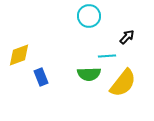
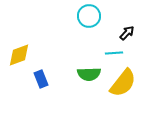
black arrow: moved 4 px up
cyan line: moved 7 px right, 3 px up
blue rectangle: moved 2 px down
